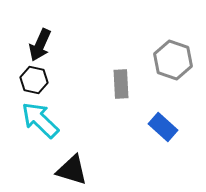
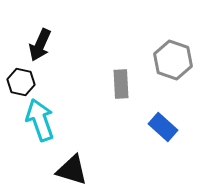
black hexagon: moved 13 px left, 2 px down
cyan arrow: rotated 27 degrees clockwise
